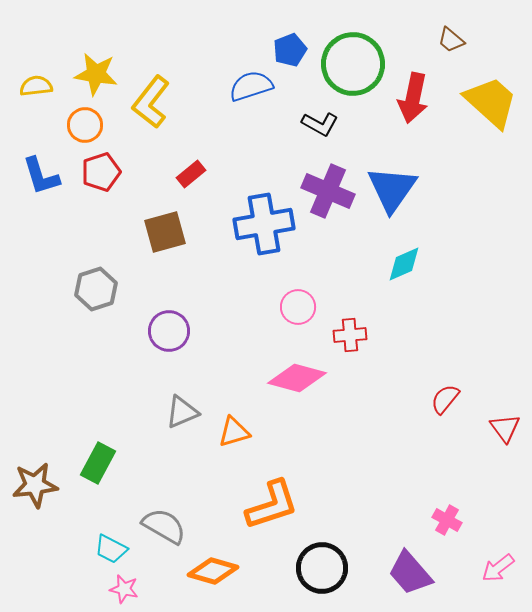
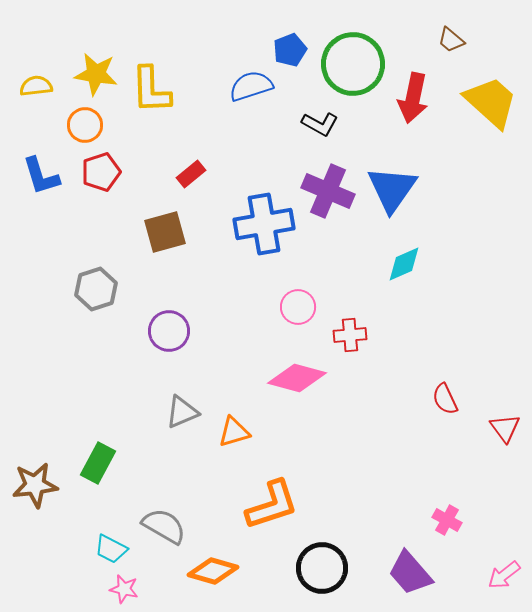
yellow L-shape: moved 12 px up; rotated 40 degrees counterclockwise
red semicircle: rotated 64 degrees counterclockwise
pink arrow: moved 6 px right, 7 px down
